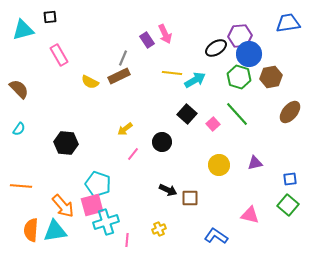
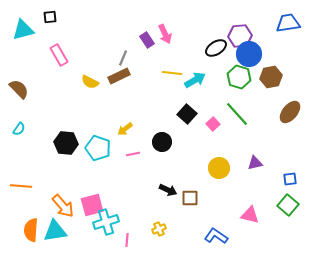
pink line at (133, 154): rotated 40 degrees clockwise
yellow circle at (219, 165): moved 3 px down
cyan pentagon at (98, 184): moved 36 px up
